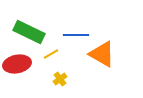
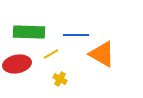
green rectangle: rotated 24 degrees counterclockwise
yellow cross: rotated 24 degrees counterclockwise
